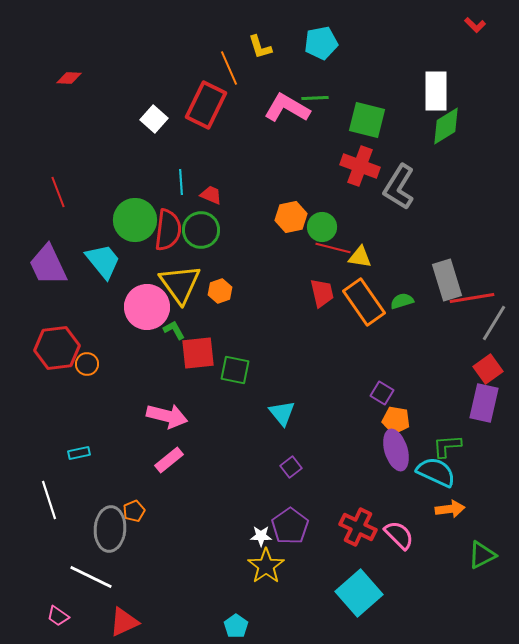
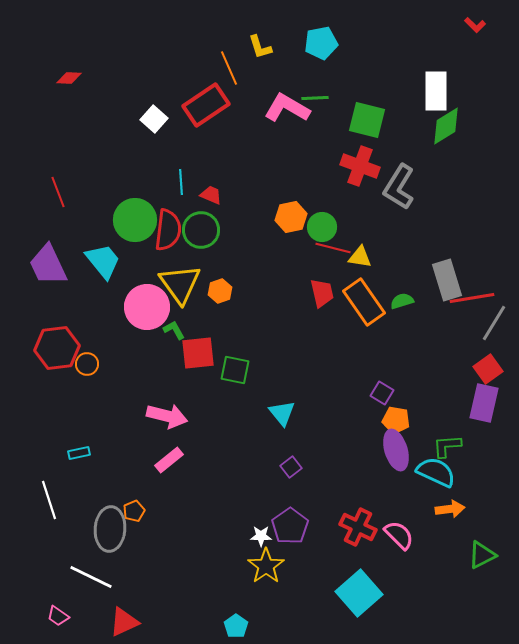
red rectangle at (206, 105): rotated 30 degrees clockwise
